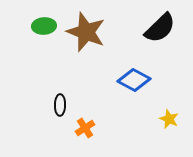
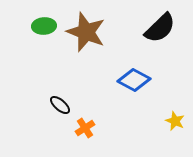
black ellipse: rotated 50 degrees counterclockwise
yellow star: moved 6 px right, 2 px down
